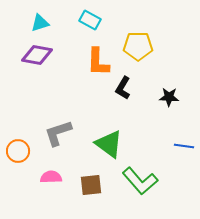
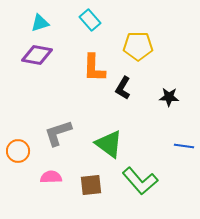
cyan rectangle: rotated 20 degrees clockwise
orange L-shape: moved 4 px left, 6 px down
